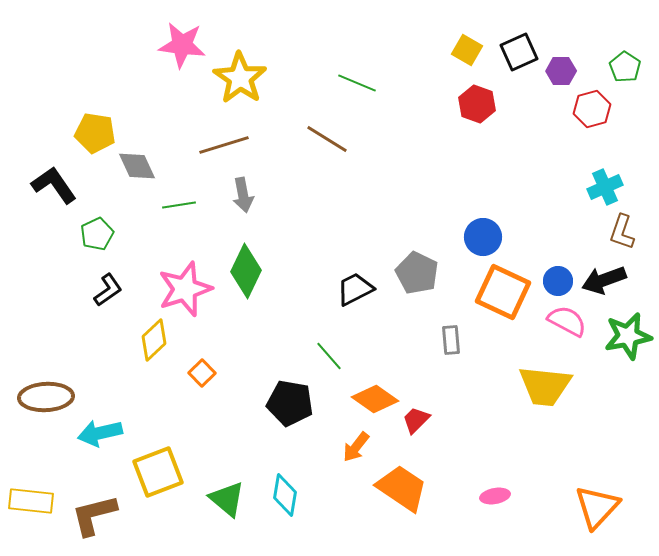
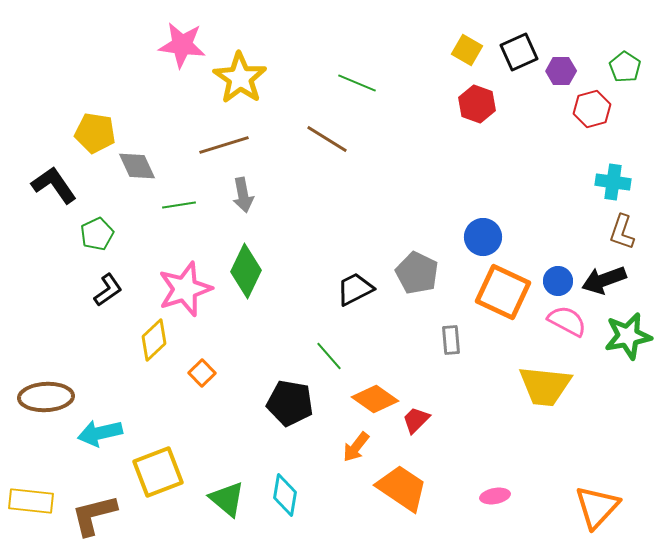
cyan cross at (605, 187): moved 8 px right, 5 px up; rotated 32 degrees clockwise
